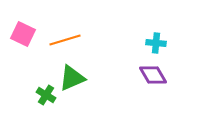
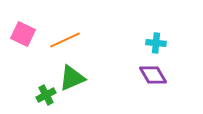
orange line: rotated 8 degrees counterclockwise
green cross: rotated 30 degrees clockwise
